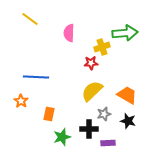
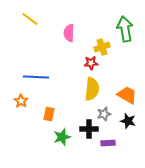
green arrow: moved 4 px up; rotated 95 degrees counterclockwise
yellow semicircle: moved 2 px up; rotated 140 degrees clockwise
